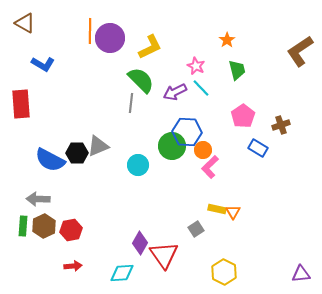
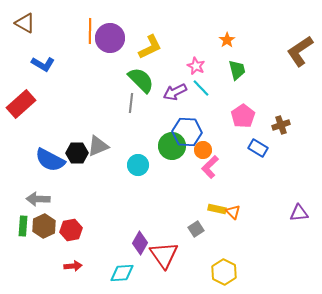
red rectangle: rotated 52 degrees clockwise
orange triangle: rotated 14 degrees counterclockwise
purple triangle: moved 2 px left, 61 px up
